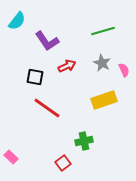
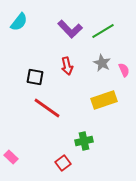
cyan semicircle: moved 2 px right, 1 px down
green line: rotated 15 degrees counterclockwise
purple L-shape: moved 23 px right, 12 px up; rotated 10 degrees counterclockwise
red arrow: rotated 102 degrees clockwise
